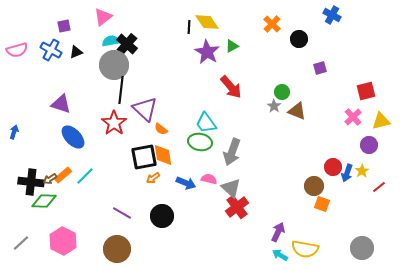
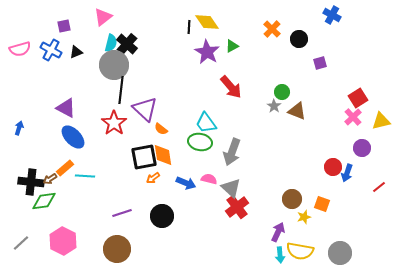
orange cross at (272, 24): moved 5 px down
cyan semicircle at (111, 41): moved 2 px down; rotated 114 degrees clockwise
pink semicircle at (17, 50): moved 3 px right, 1 px up
purple square at (320, 68): moved 5 px up
red square at (366, 91): moved 8 px left, 7 px down; rotated 18 degrees counterclockwise
purple triangle at (61, 104): moved 5 px right, 4 px down; rotated 10 degrees clockwise
blue arrow at (14, 132): moved 5 px right, 4 px up
purple circle at (369, 145): moved 7 px left, 3 px down
yellow star at (362, 171): moved 58 px left, 46 px down; rotated 16 degrees clockwise
orange rectangle at (63, 175): moved 2 px right, 7 px up
cyan line at (85, 176): rotated 48 degrees clockwise
brown circle at (314, 186): moved 22 px left, 13 px down
green diamond at (44, 201): rotated 10 degrees counterclockwise
purple line at (122, 213): rotated 48 degrees counterclockwise
gray circle at (362, 248): moved 22 px left, 5 px down
yellow semicircle at (305, 249): moved 5 px left, 2 px down
cyan arrow at (280, 255): rotated 126 degrees counterclockwise
